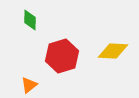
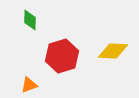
orange triangle: rotated 18 degrees clockwise
